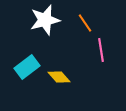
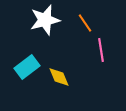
yellow diamond: rotated 20 degrees clockwise
